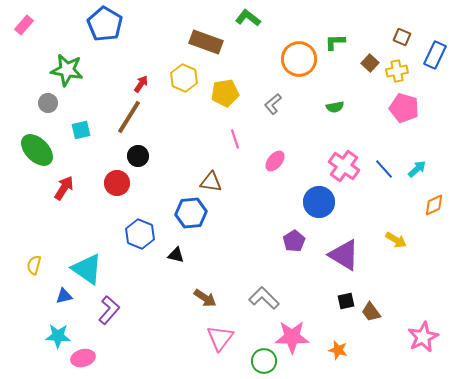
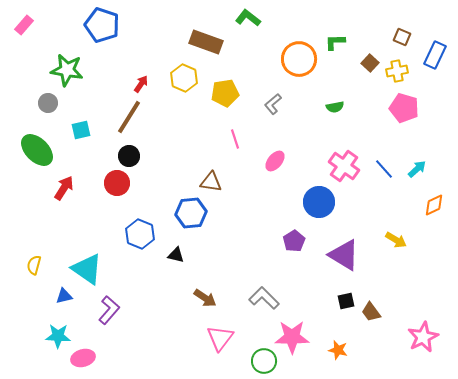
blue pentagon at (105, 24): moved 3 px left, 1 px down; rotated 12 degrees counterclockwise
black circle at (138, 156): moved 9 px left
